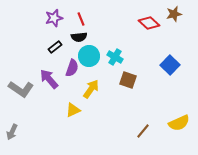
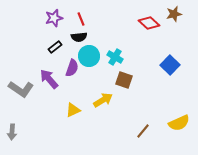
brown square: moved 4 px left
yellow arrow: moved 12 px right, 11 px down; rotated 24 degrees clockwise
gray arrow: rotated 21 degrees counterclockwise
